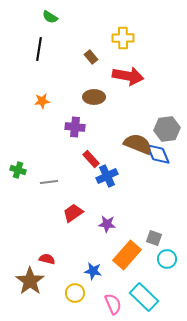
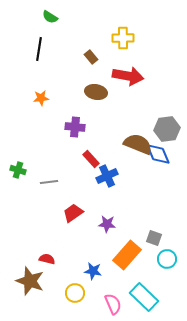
brown ellipse: moved 2 px right, 5 px up; rotated 10 degrees clockwise
orange star: moved 1 px left, 3 px up
brown star: rotated 16 degrees counterclockwise
